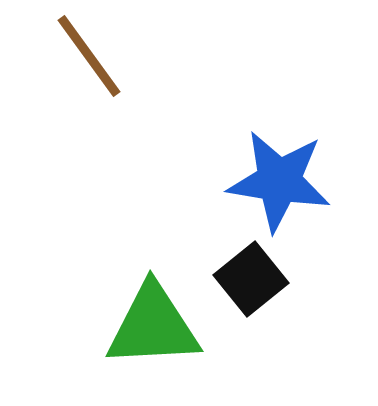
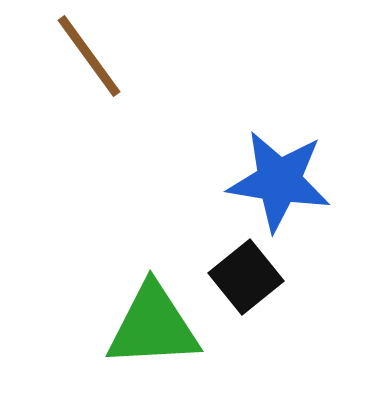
black square: moved 5 px left, 2 px up
